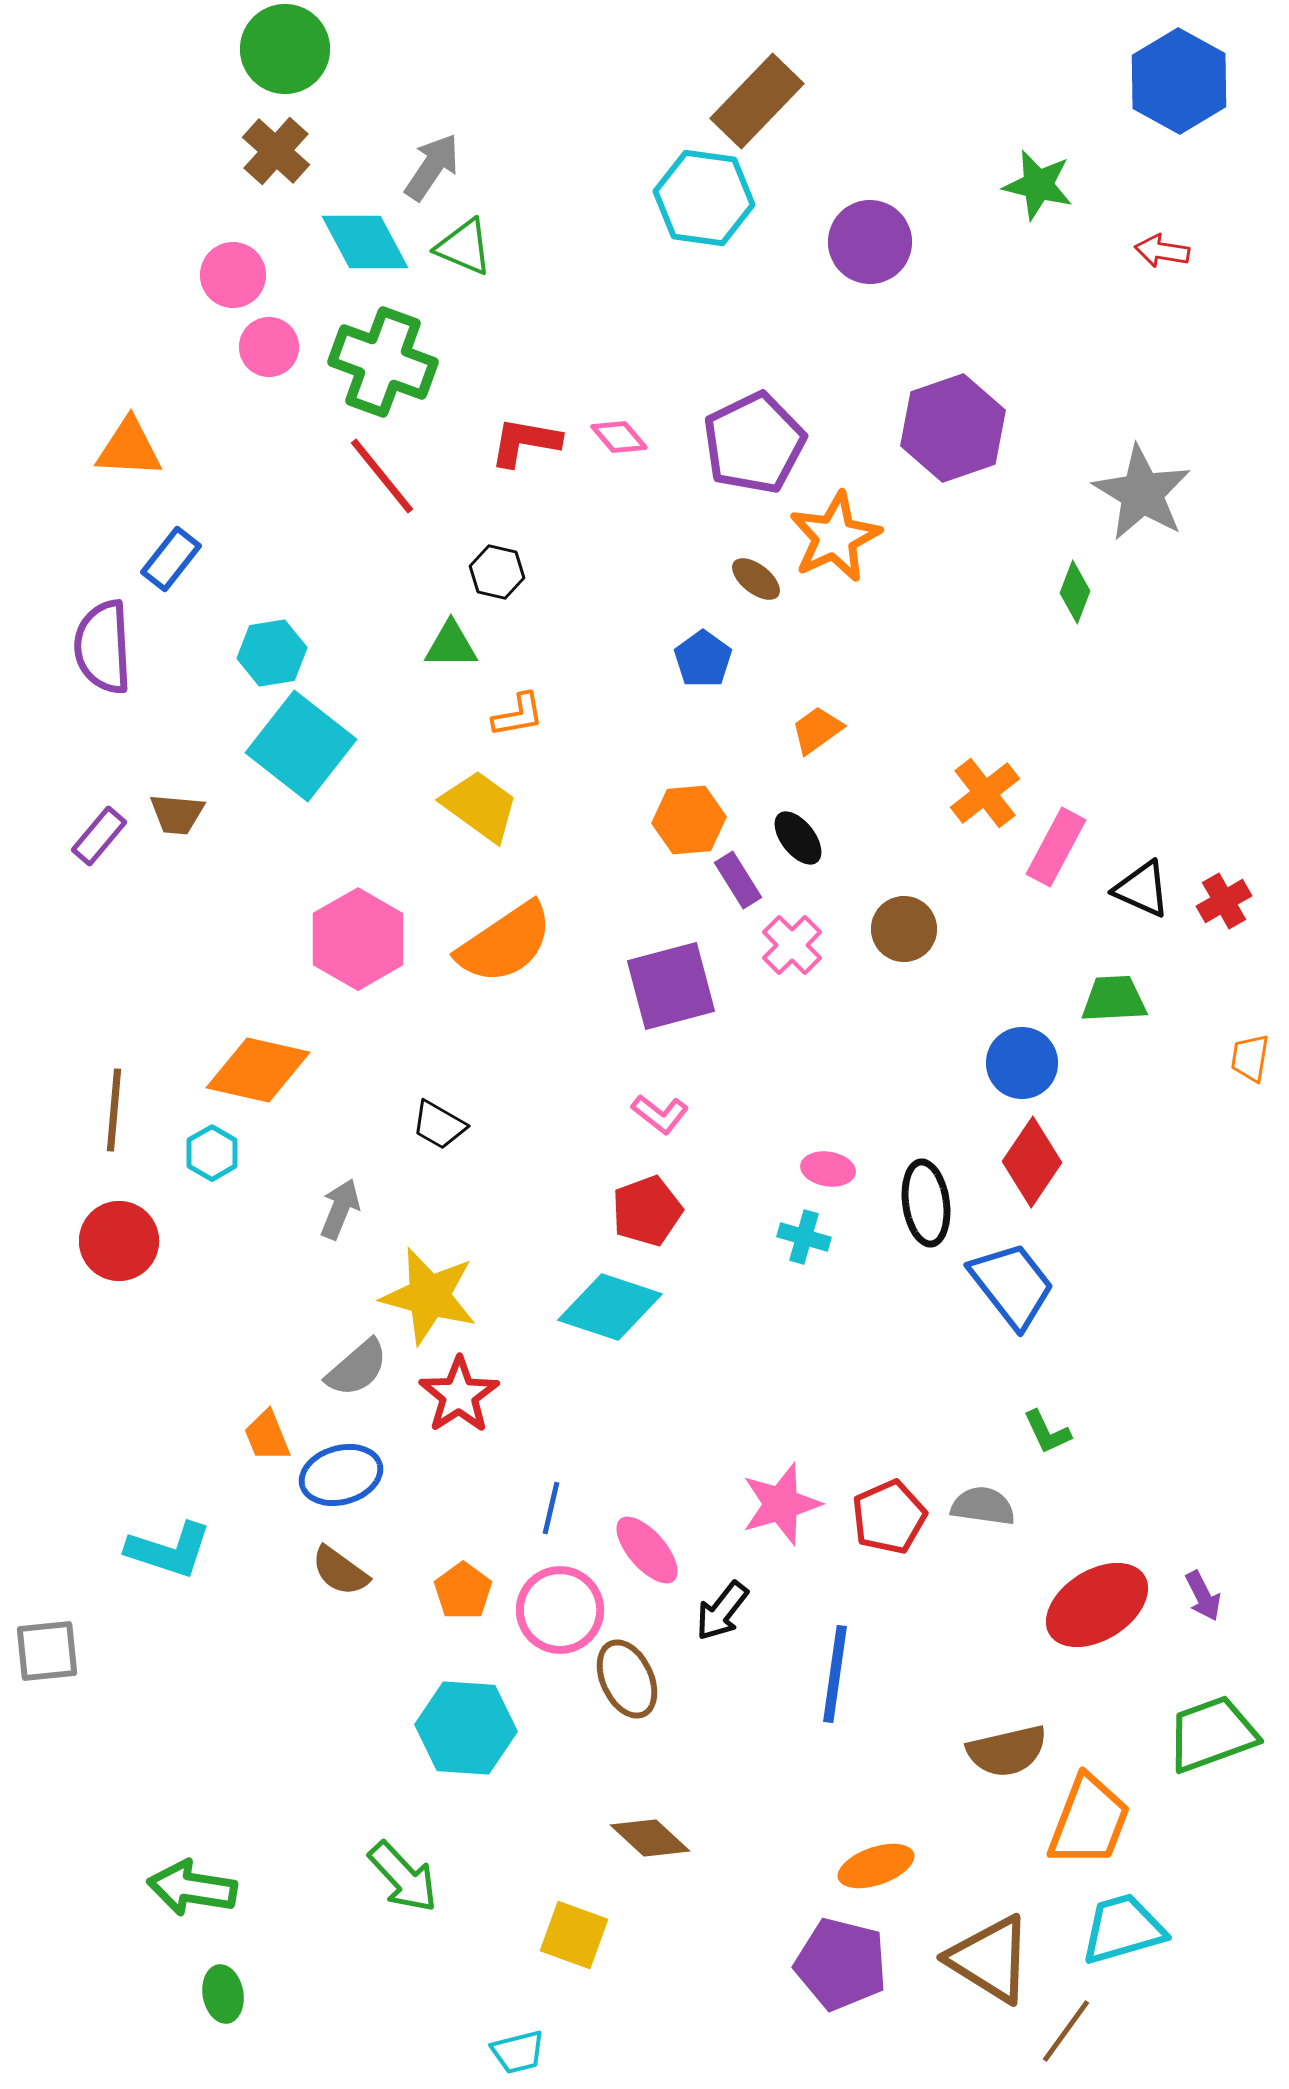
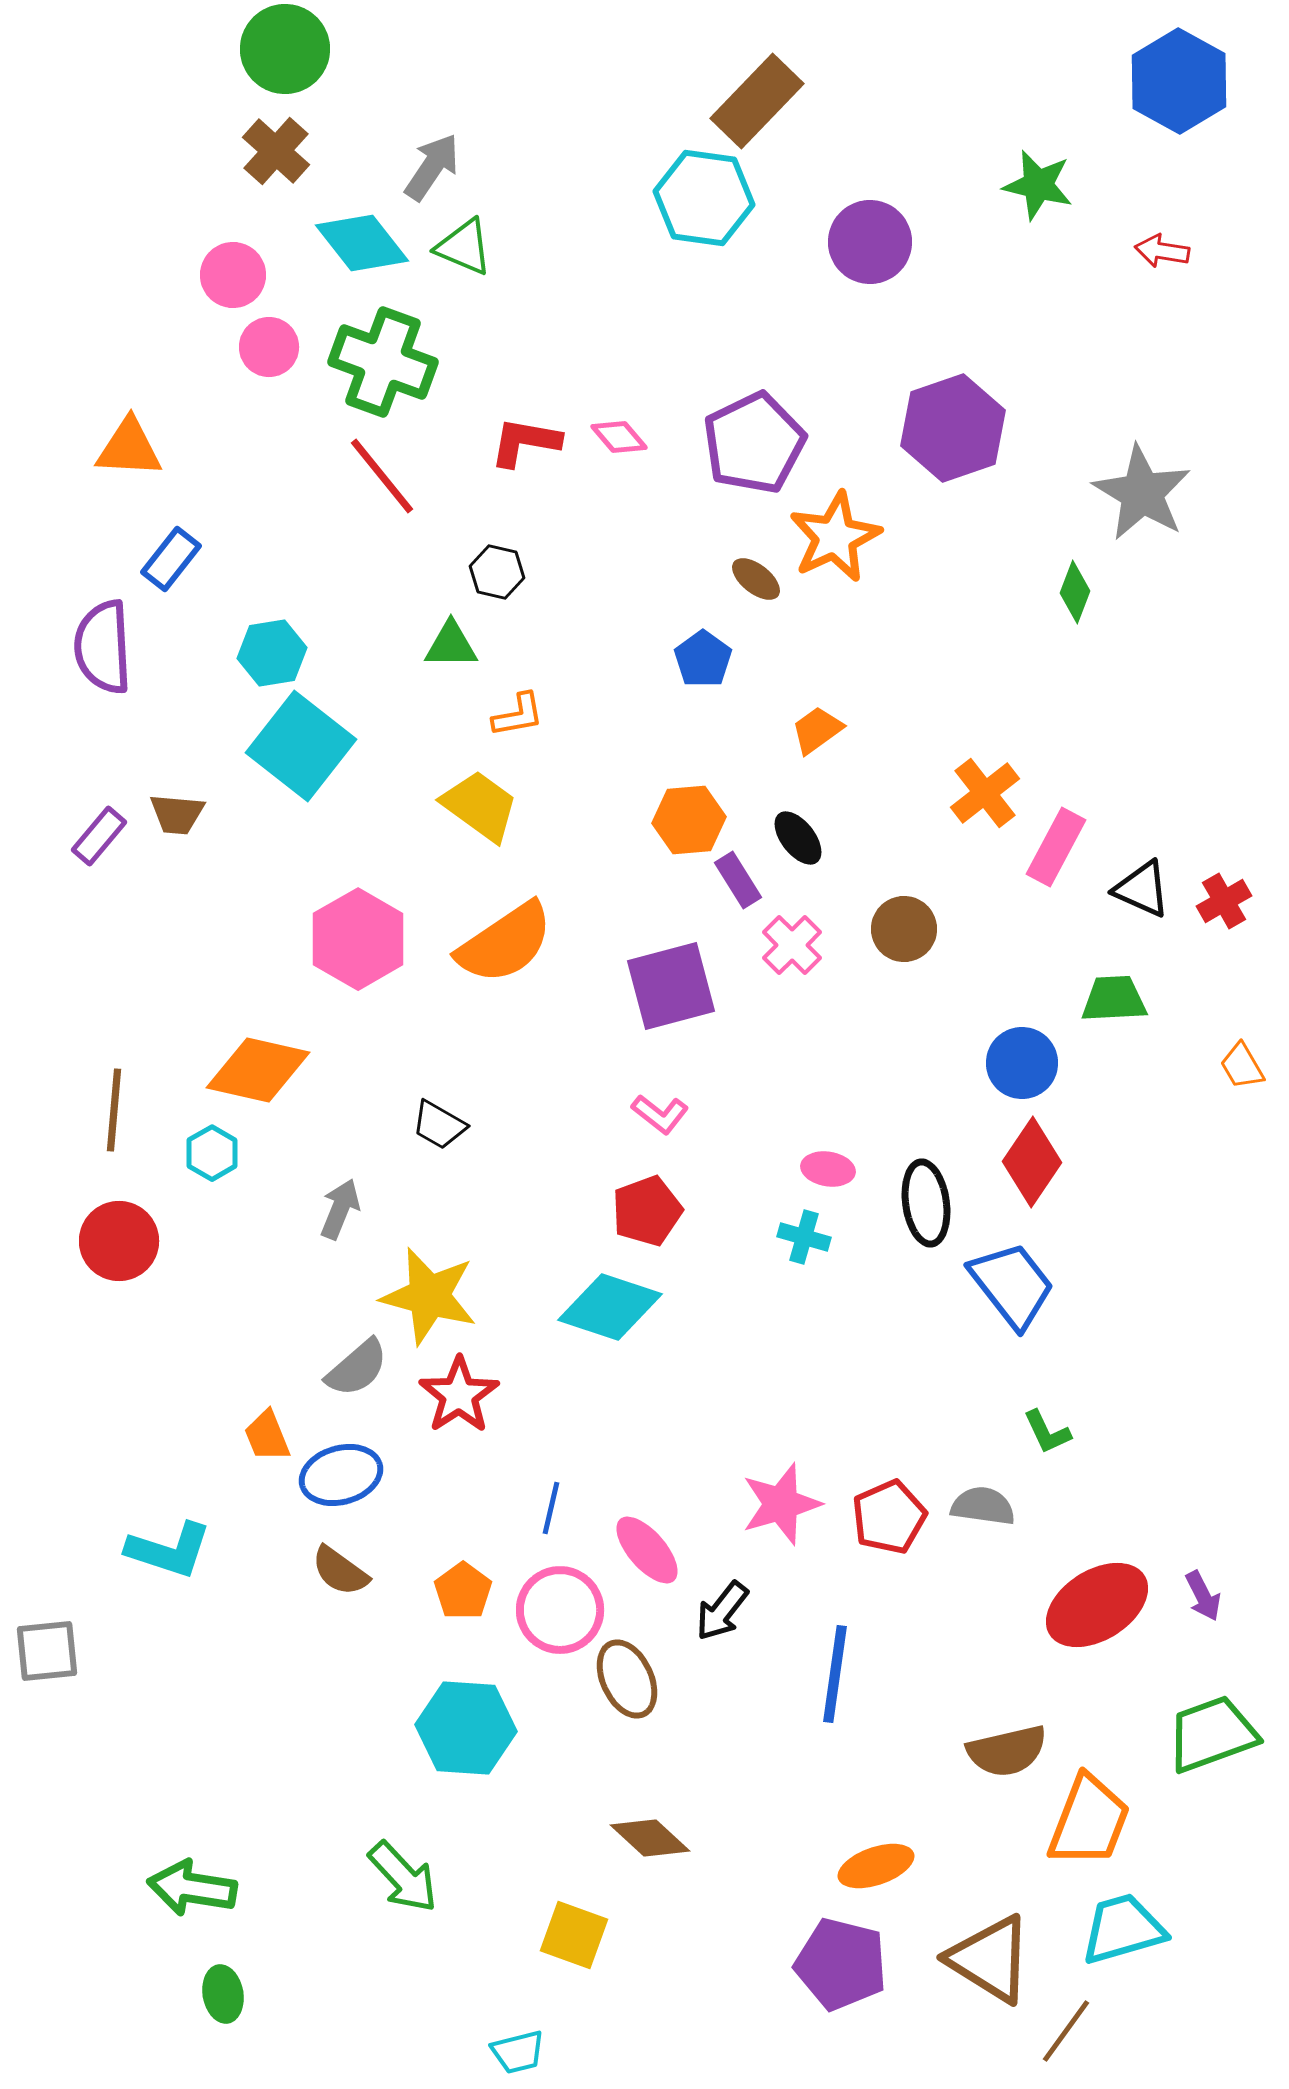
cyan diamond at (365, 242): moved 3 px left, 1 px down; rotated 10 degrees counterclockwise
orange trapezoid at (1250, 1058): moved 8 px left, 8 px down; rotated 39 degrees counterclockwise
